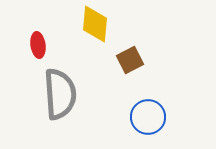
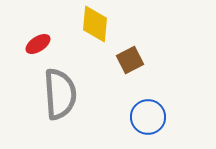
red ellipse: moved 1 px up; rotated 65 degrees clockwise
